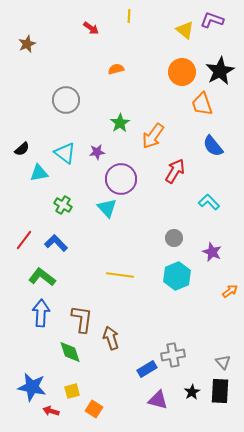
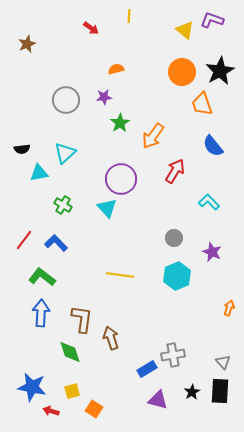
black semicircle at (22, 149): rotated 35 degrees clockwise
purple star at (97, 152): moved 7 px right, 55 px up
cyan triangle at (65, 153): rotated 40 degrees clockwise
orange arrow at (230, 291): moved 1 px left, 17 px down; rotated 35 degrees counterclockwise
